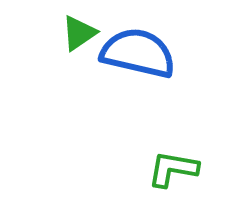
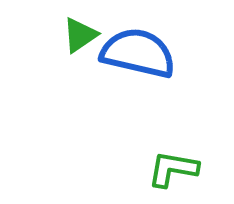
green triangle: moved 1 px right, 2 px down
